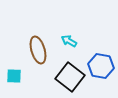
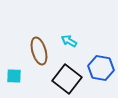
brown ellipse: moved 1 px right, 1 px down
blue hexagon: moved 2 px down
black square: moved 3 px left, 2 px down
